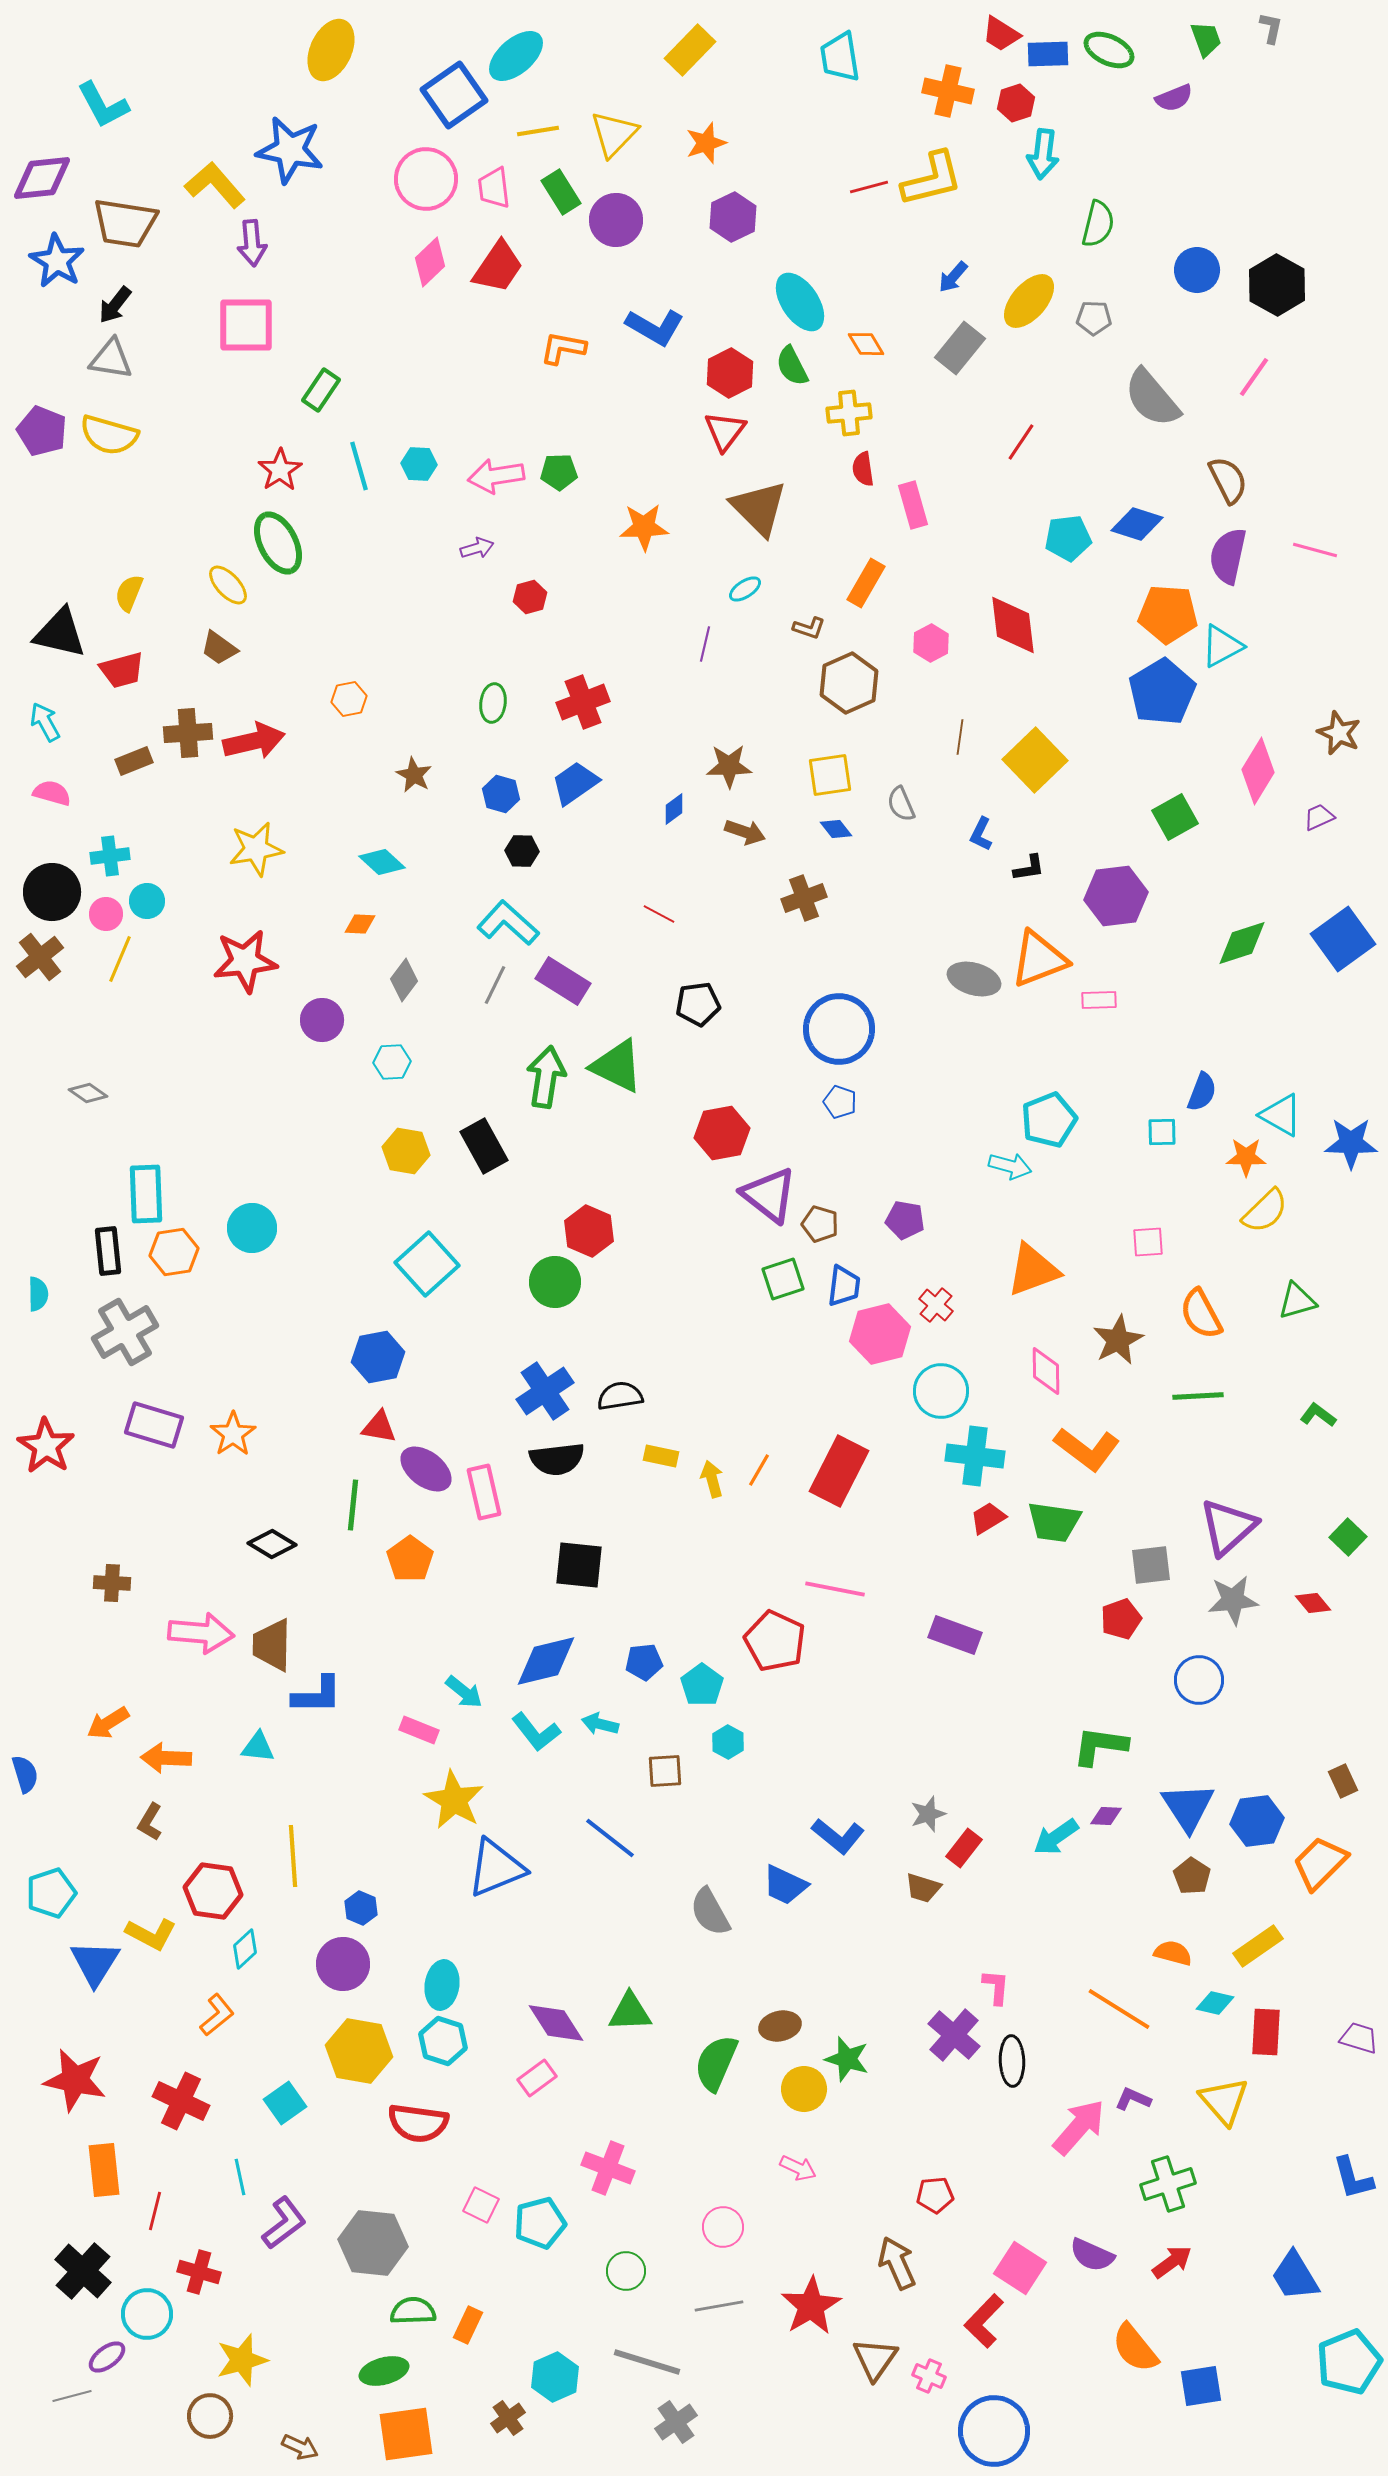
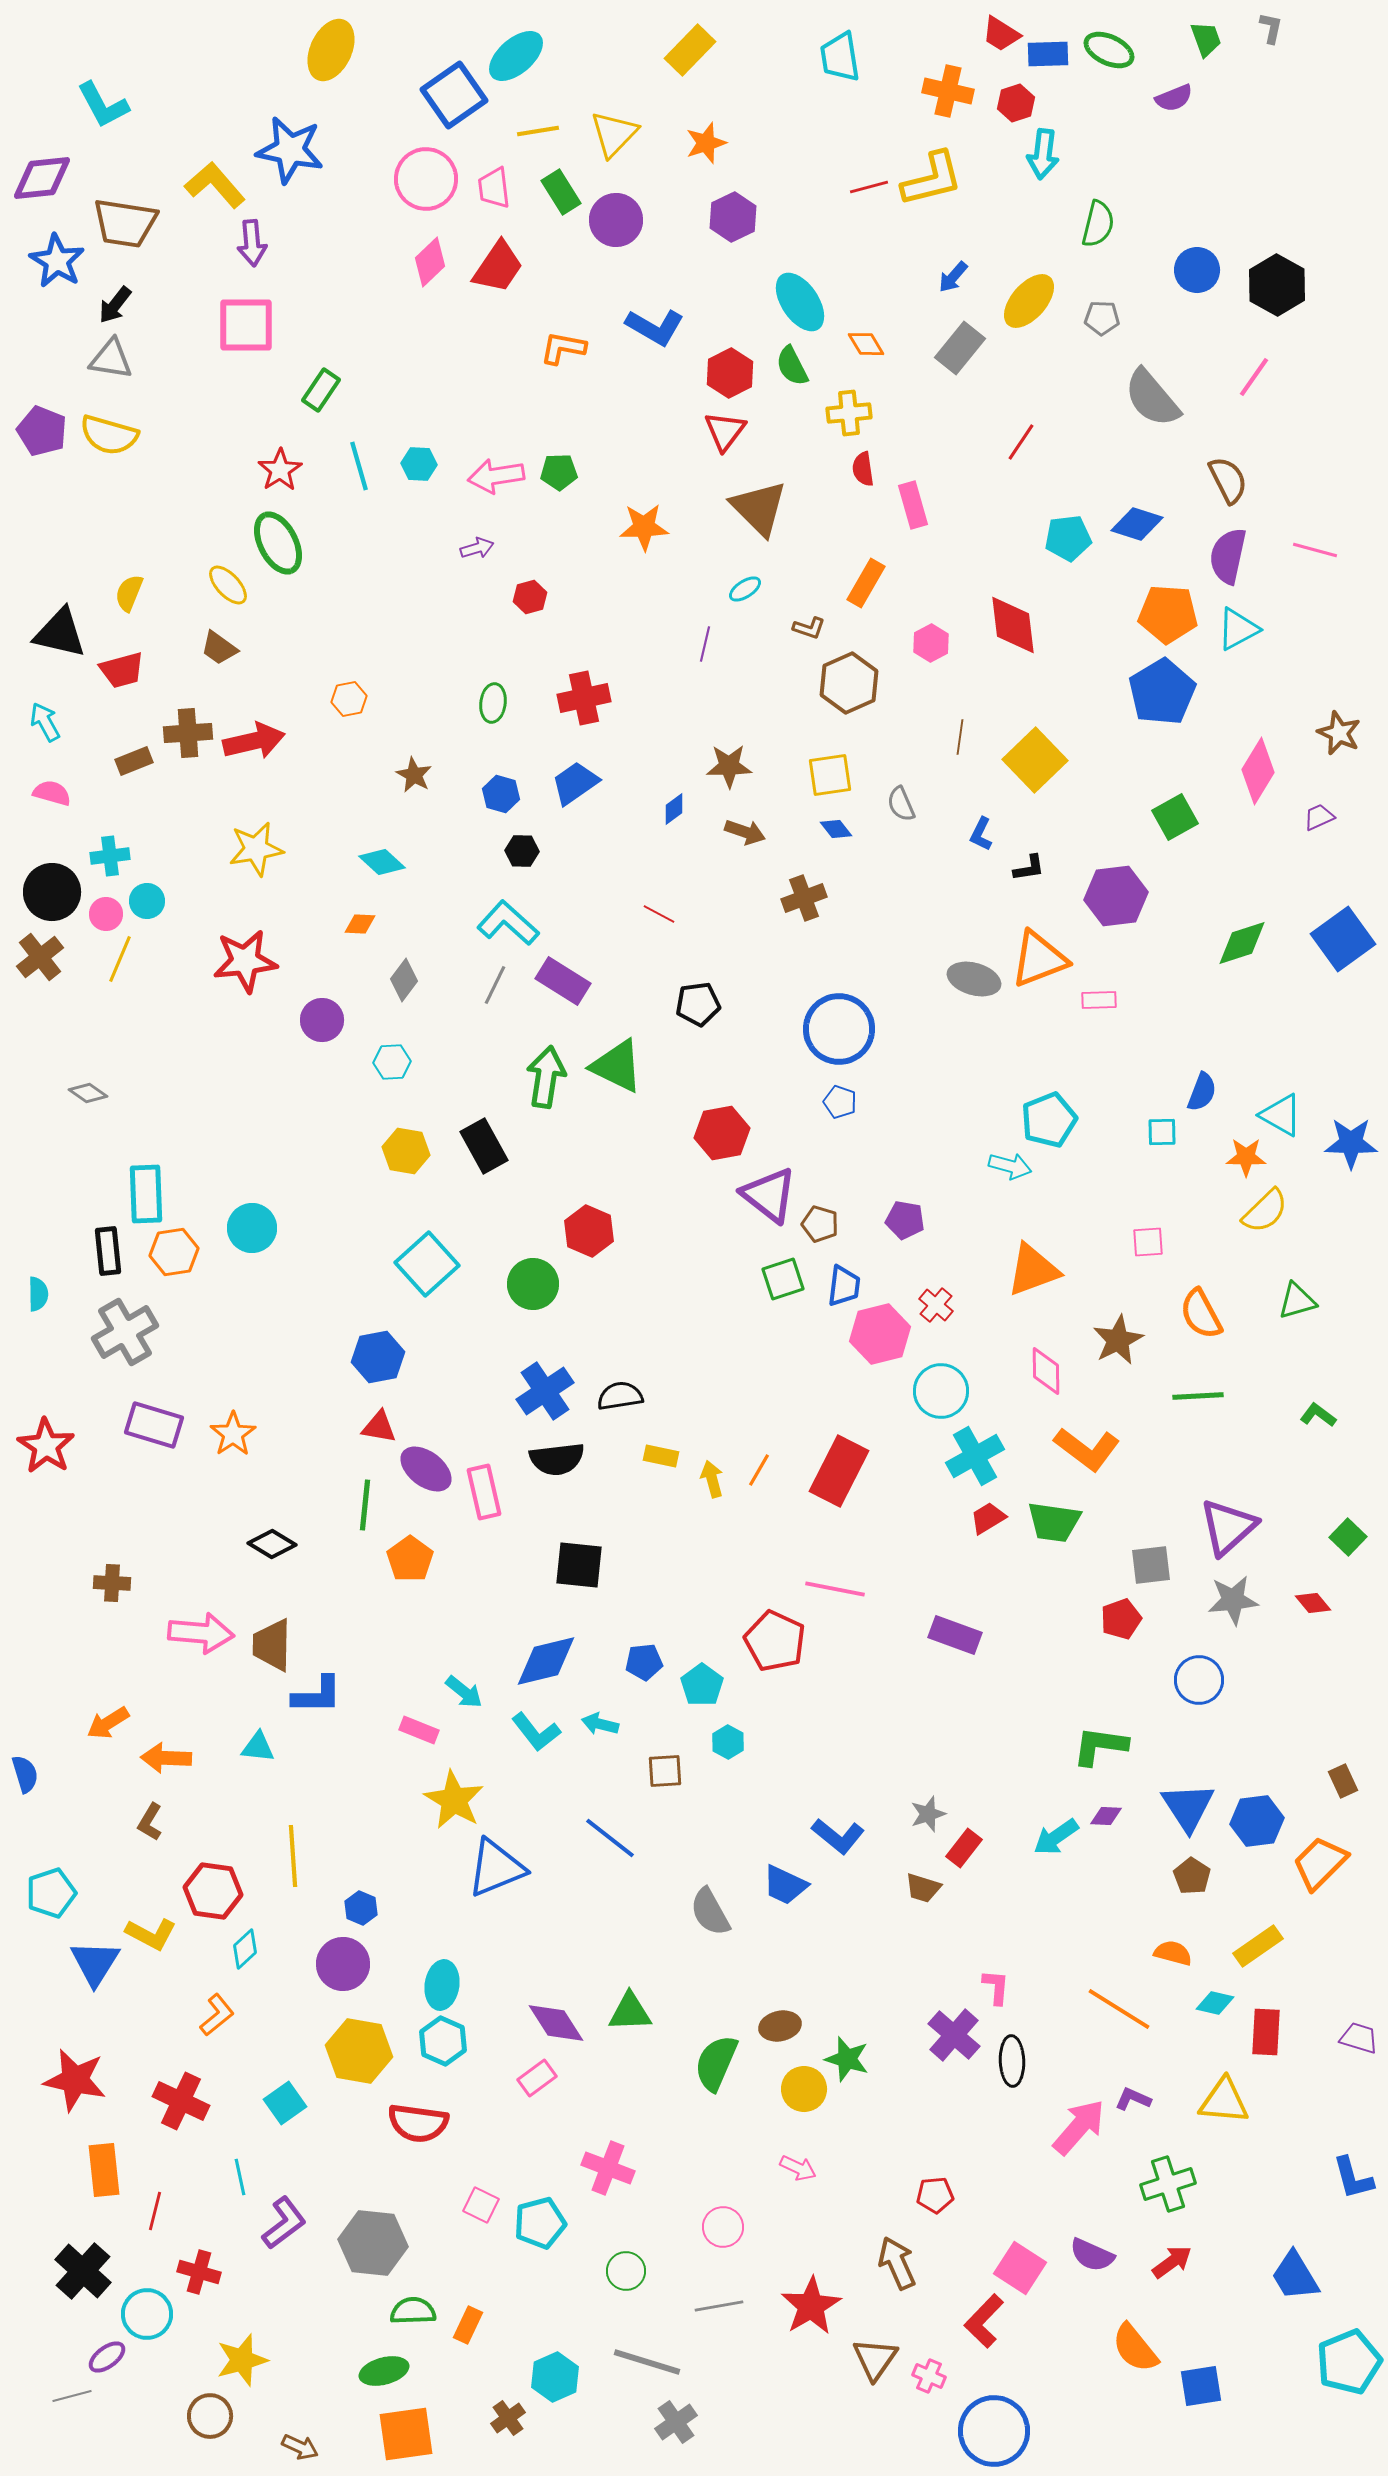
gray pentagon at (1094, 318): moved 8 px right
cyan triangle at (1222, 646): moved 16 px right, 17 px up
red cross at (583, 702): moved 1 px right, 4 px up; rotated 9 degrees clockwise
green circle at (555, 1282): moved 22 px left, 2 px down
cyan cross at (975, 1456): rotated 36 degrees counterclockwise
green line at (353, 1505): moved 12 px right
cyan hexagon at (443, 2041): rotated 6 degrees clockwise
yellow triangle at (1224, 2101): rotated 44 degrees counterclockwise
